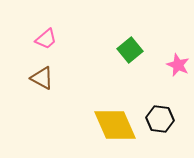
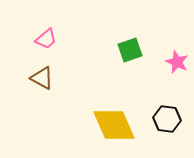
green square: rotated 20 degrees clockwise
pink star: moved 1 px left, 3 px up
black hexagon: moved 7 px right
yellow diamond: moved 1 px left
